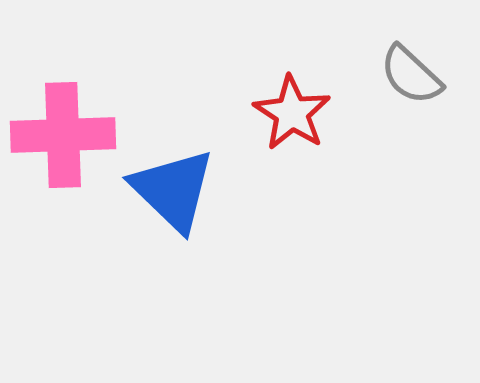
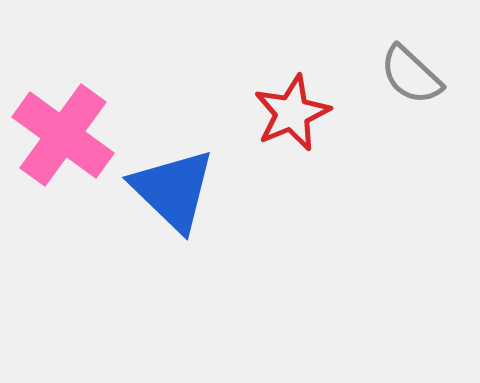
red star: rotated 16 degrees clockwise
pink cross: rotated 38 degrees clockwise
